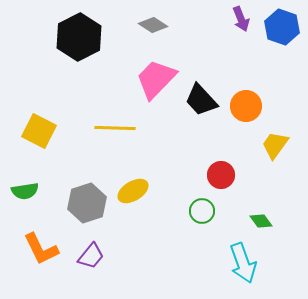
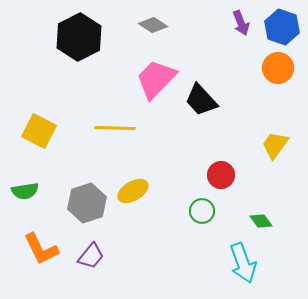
purple arrow: moved 4 px down
orange circle: moved 32 px right, 38 px up
